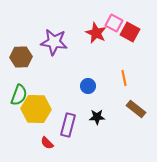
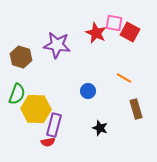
pink square: rotated 18 degrees counterclockwise
purple star: moved 3 px right, 3 px down
brown hexagon: rotated 20 degrees clockwise
orange line: rotated 49 degrees counterclockwise
blue circle: moved 5 px down
green semicircle: moved 2 px left, 1 px up
brown rectangle: rotated 36 degrees clockwise
black star: moved 3 px right, 11 px down; rotated 21 degrees clockwise
purple rectangle: moved 14 px left
red semicircle: moved 1 px right, 1 px up; rotated 56 degrees counterclockwise
